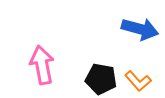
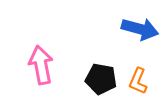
pink arrow: moved 1 px left
orange L-shape: rotated 64 degrees clockwise
